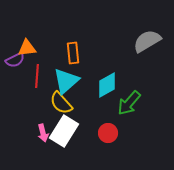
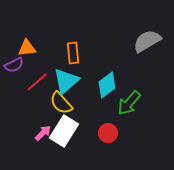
purple semicircle: moved 1 px left, 5 px down
red line: moved 6 px down; rotated 45 degrees clockwise
cyan diamond: rotated 8 degrees counterclockwise
pink arrow: rotated 120 degrees counterclockwise
